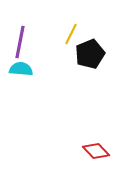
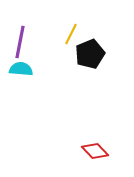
red diamond: moved 1 px left
